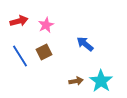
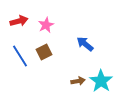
brown arrow: moved 2 px right
